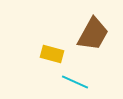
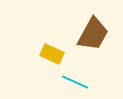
yellow rectangle: rotated 10 degrees clockwise
